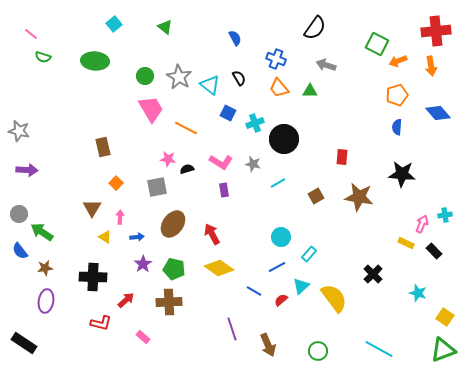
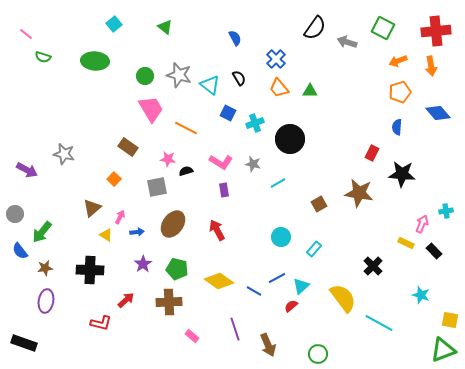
pink line at (31, 34): moved 5 px left
green square at (377, 44): moved 6 px right, 16 px up
blue cross at (276, 59): rotated 24 degrees clockwise
gray arrow at (326, 65): moved 21 px right, 23 px up
gray star at (179, 77): moved 2 px up; rotated 15 degrees counterclockwise
orange pentagon at (397, 95): moved 3 px right, 3 px up
gray star at (19, 131): moved 45 px right, 23 px down
black circle at (284, 139): moved 6 px right
brown rectangle at (103, 147): moved 25 px right; rotated 42 degrees counterclockwise
red rectangle at (342, 157): moved 30 px right, 4 px up; rotated 21 degrees clockwise
black semicircle at (187, 169): moved 1 px left, 2 px down
purple arrow at (27, 170): rotated 25 degrees clockwise
orange square at (116, 183): moved 2 px left, 4 px up
brown square at (316, 196): moved 3 px right, 8 px down
brown star at (359, 197): moved 4 px up
brown triangle at (92, 208): rotated 18 degrees clockwise
gray circle at (19, 214): moved 4 px left
cyan cross at (445, 215): moved 1 px right, 4 px up
pink arrow at (120, 217): rotated 24 degrees clockwise
green arrow at (42, 232): rotated 85 degrees counterclockwise
red arrow at (212, 234): moved 5 px right, 4 px up
yellow triangle at (105, 237): moved 1 px right, 2 px up
blue arrow at (137, 237): moved 5 px up
cyan rectangle at (309, 254): moved 5 px right, 5 px up
blue line at (277, 267): moved 11 px down
yellow diamond at (219, 268): moved 13 px down
green pentagon at (174, 269): moved 3 px right
black cross at (373, 274): moved 8 px up
black cross at (93, 277): moved 3 px left, 7 px up
cyan star at (418, 293): moved 3 px right, 2 px down
yellow semicircle at (334, 298): moved 9 px right
red semicircle at (281, 300): moved 10 px right, 6 px down
yellow square at (445, 317): moved 5 px right, 3 px down; rotated 24 degrees counterclockwise
purple line at (232, 329): moved 3 px right
pink rectangle at (143, 337): moved 49 px right, 1 px up
black rectangle at (24, 343): rotated 15 degrees counterclockwise
cyan line at (379, 349): moved 26 px up
green circle at (318, 351): moved 3 px down
